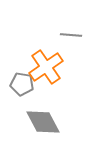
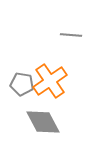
orange cross: moved 4 px right, 14 px down
